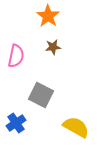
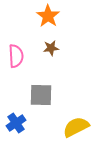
brown star: moved 2 px left, 1 px down
pink semicircle: rotated 15 degrees counterclockwise
gray square: rotated 25 degrees counterclockwise
yellow semicircle: rotated 56 degrees counterclockwise
